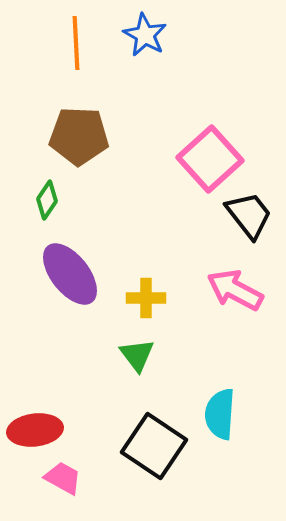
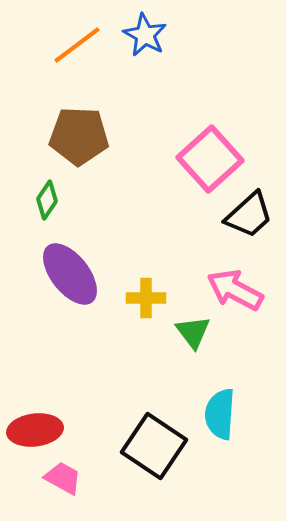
orange line: moved 1 px right, 2 px down; rotated 56 degrees clockwise
black trapezoid: rotated 86 degrees clockwise
green triangle: moved 56 px right, 23 px up
